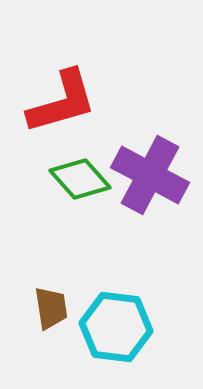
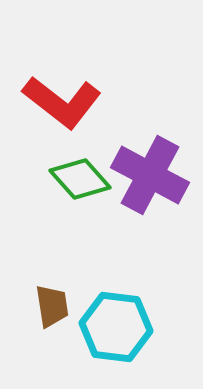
red L-shape: rotated 54 degrees clockwise
brown trapezoid: moved 1 px right, 2 px up
